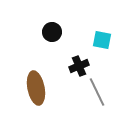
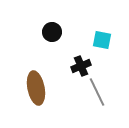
black cross: moved 2 px right
